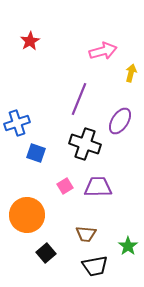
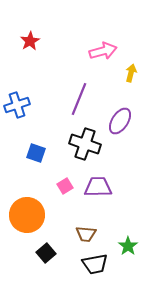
blue cross: moved 18 px up
black trapezoid: moved 2 px up
